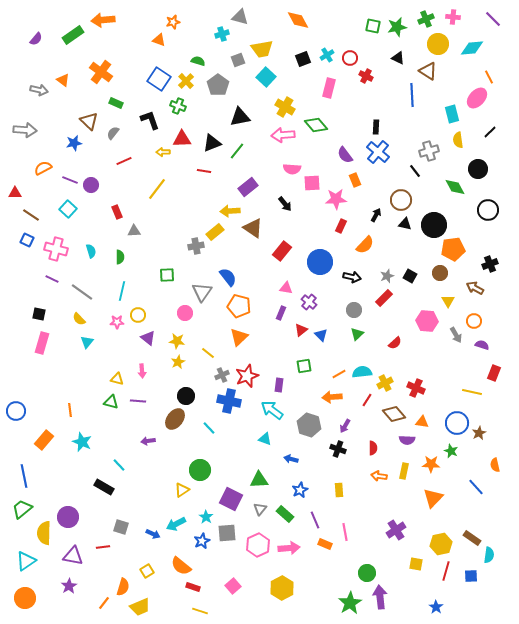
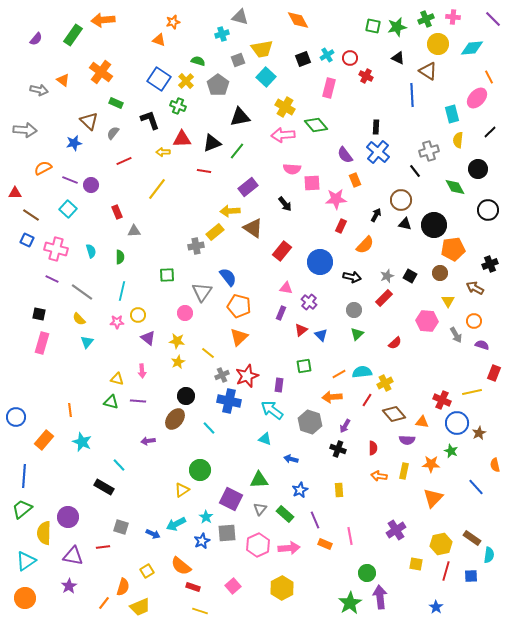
green rectangle at (73, 35): rotated 20 degrees counterclockwise
yellow semicircle at (458, 140): rotated 14 degrees clockwise
red cross at (416, 388): moved 26 px right, 12 px down
yellow line at (472, 392): rotated 24 degrees counterclockwise
blue circle at (16, 411): moved 6 px down
gray hexagon at (309, 425): moved 1 px right, 3 px up
blue line at (24, 476): rotated 15 degrees clockwise
pink line at (345, 532): moved 5 px right, 4 px down
